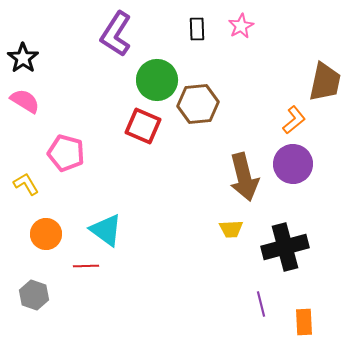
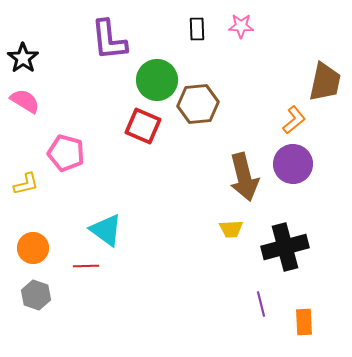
pink star: rotated 30 degrees clockwise
purple L-shape: moved 7 px left, 6 px down; rotated 39 degrees counterclockwise
yellow L-shape: rotated 108 degrees clockwise
orange circle: moved 13 px left, 14 px down
gray hexagon: moved 2 px right
